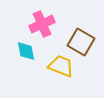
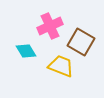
pink cross: moved 8 px right, 2 px down
cyan diamond: rotated 20 degrees counterclockwise
